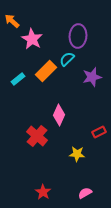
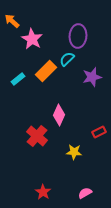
yellow star: moved 3 px left, 2 px up
